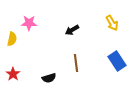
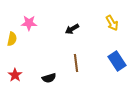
black arrow: moved 1 px up
red star: moved 2 px right, 1 px down
